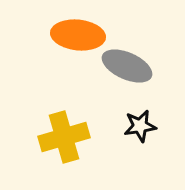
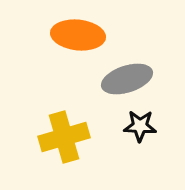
gray ellipse: moved 13 px down; rotated 42 degrees counterclockwise
black star: rotated 12 degrees clockwise
